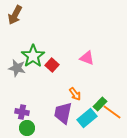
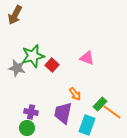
green star: rotated 20 degrees clockwise
purple cross: moved 9 px right
cyan rectangle: moved 7 px down; rotated 30 degrees counterclockwise
